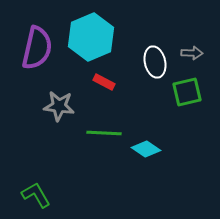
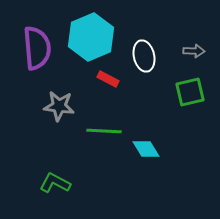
purple semicircle: rotated 18 degrees counterclockwise
gray arrow: moved 2 px right, 2 px up
white ellipse: moved 11 px left, 6 px up
red rectangle: moved 4 px right, 3 px up
green square: moved 3 px right
green line: moved 2 px up
cyan diamond: rotated 24 degrees clockwise
green L-shape: moved 19 px right, 12 px up; rotated 32 degrees counterclockwise
